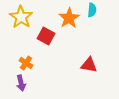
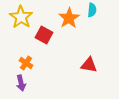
red square: moved 2 px left, 1 px up
